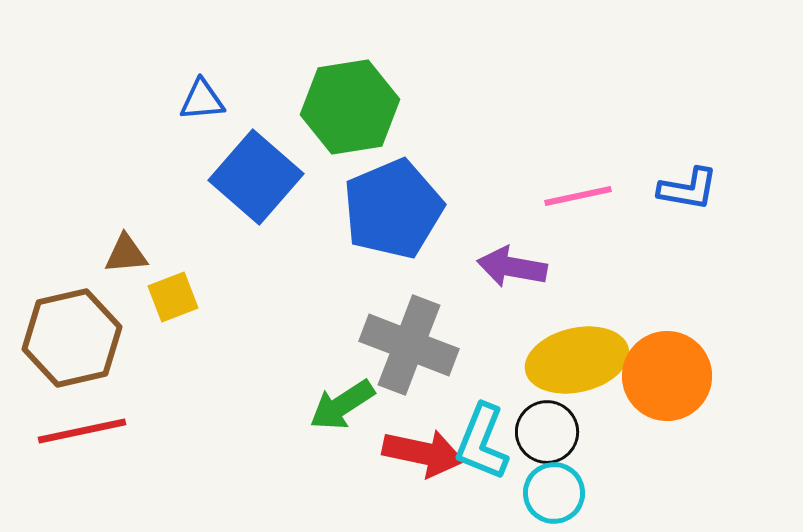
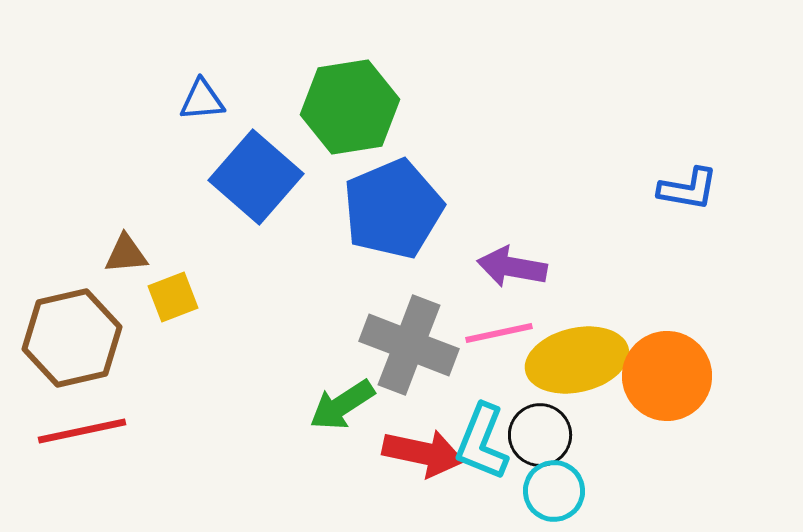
pink line: moved 79 px left, 137 px down
black circle: moved 7 px left, 3 px down
cyan circle: moved 2 px up
